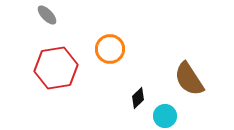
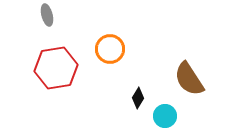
gray ellipse: rotated 30 degrees clockwise
black diamond: rotated 15 degrees counterclockwise
